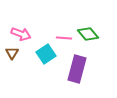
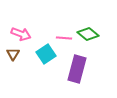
green diamond: rotated 10 degrees counterclockwise
brown triangle: moved 1 px right, 1 px down
